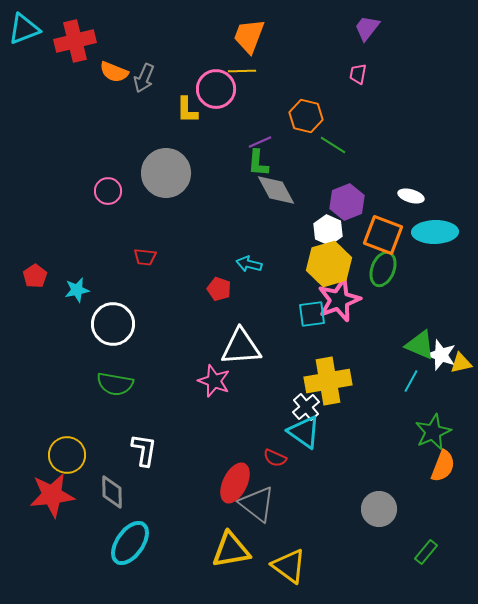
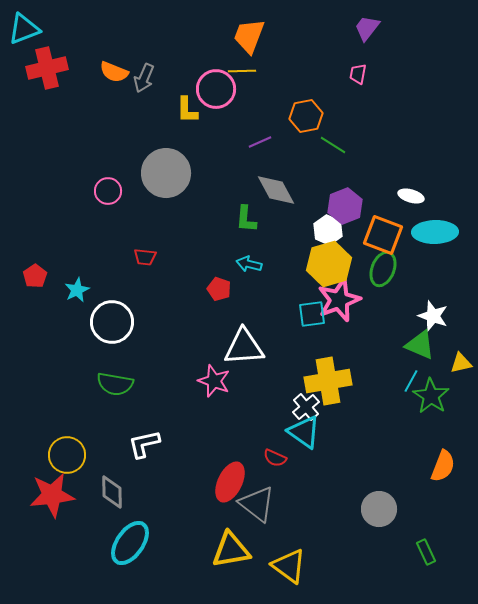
red cross at (75, 41): moved 28 px left, 27 px down
orange hexagon at (306, 116): rotated 24 degrees counterclockwise
green L-shape at (258, 163): moved 12 px left, 56 px down
purple hexagon at (347, 202): moved 2 px left, 4 px down
cyan star at (77, 290): rotated 15 degrees counterclockwise
white circle at (113, 324): moved 1 px left, 2 px up
white triangle at (241, 347): moved 3 px right
white star at (441, 355): moved 8 px left, 39 px up
green star at (433, 432): moved 2 px left, 36 px up; rotated 15 degrees counterclockwise
white L-shape at (144, 450): moved 6 px up; rotated 112 degrees counterclockwise
red ellipse at (235, 483): moved 5 px left, 1 px up
green rectangle at (426, 552): rotated 65 degrees counterclockwise
